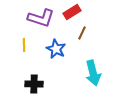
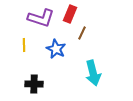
red rectangle: moved 2 px left, 2 px down; rotated 36 degrees counterclockwise
